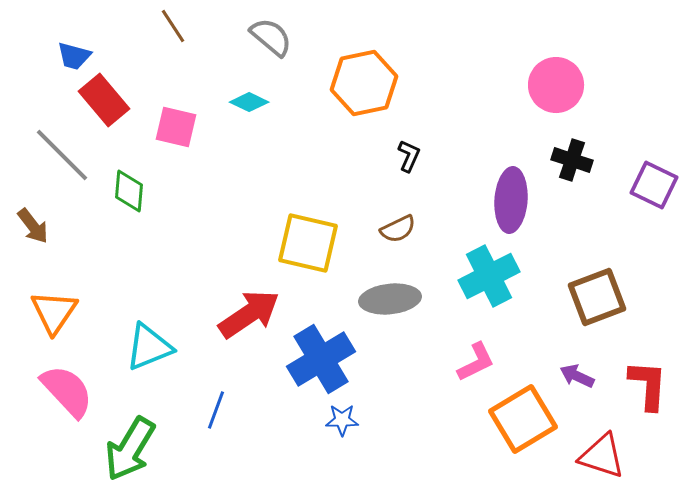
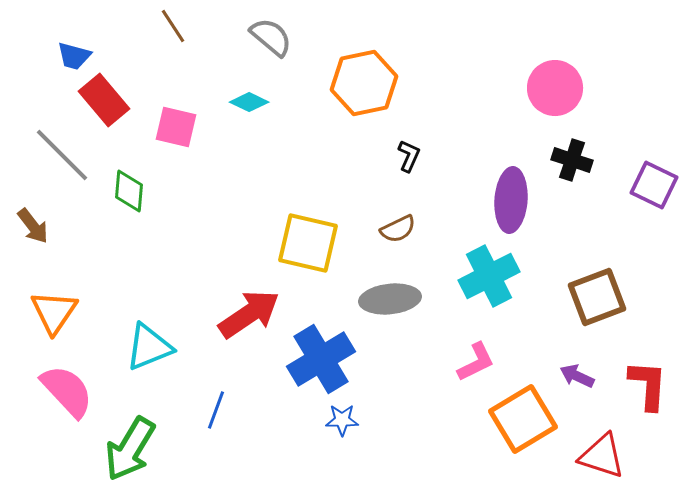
pink circle: moved 1 px left, 3 px down
